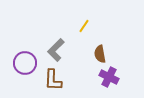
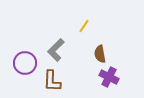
brown L-shape: moved 1 px left, 1 px down
